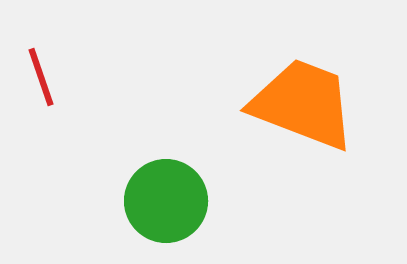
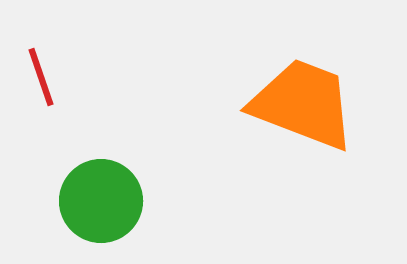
green circle: moved 65 px left
